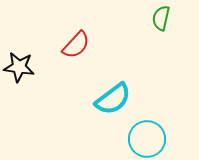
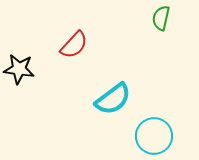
red semicircle: moved 2 px left
black star: moved 2 px down
cyan circle: moved 7 px right, 3 px up
